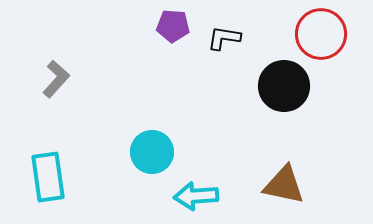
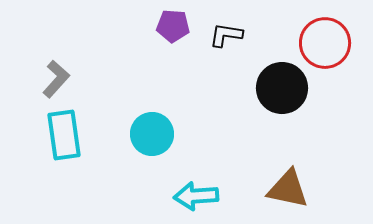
red circle: moved 4 px right, 9 px down
black L-shape: moved 2 px right, 3 px up
black circle: moved 2 px left, 2 px down
cyan circle: moved 18 px up
cyan rectangle: moved 16 px right, 42 px up
brown triangle: moved 4 px right, 4 px down
